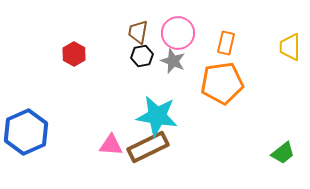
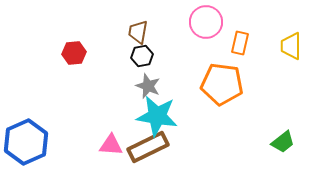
pink circle: moved 28 px right, 11 px up
orange rectangle: moved 14 px right
yellow trapezoid: moved 1 px right, 1 px up
red hexagon: moved 1 px up; rotated 25 degrees clockwise
gray star: moved 25 px left, 25 px down
orange pentagon: moved 1 px down; rotated 15 degrees clockwise
blue hexagon: moved 10 px down
green trapezoid: moved 11 px up
